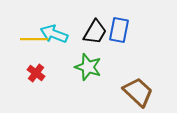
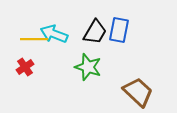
red cross: moved 11 px left, 6 px up; rotated 18 degrees clockwise
